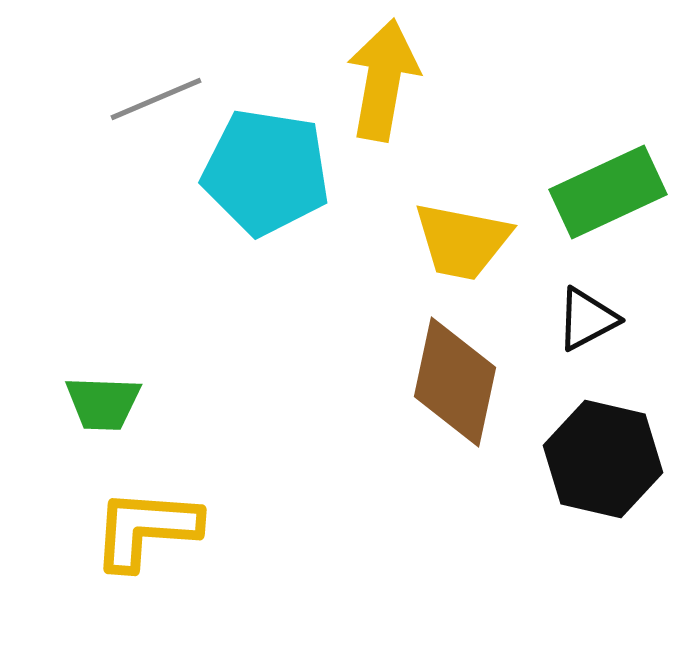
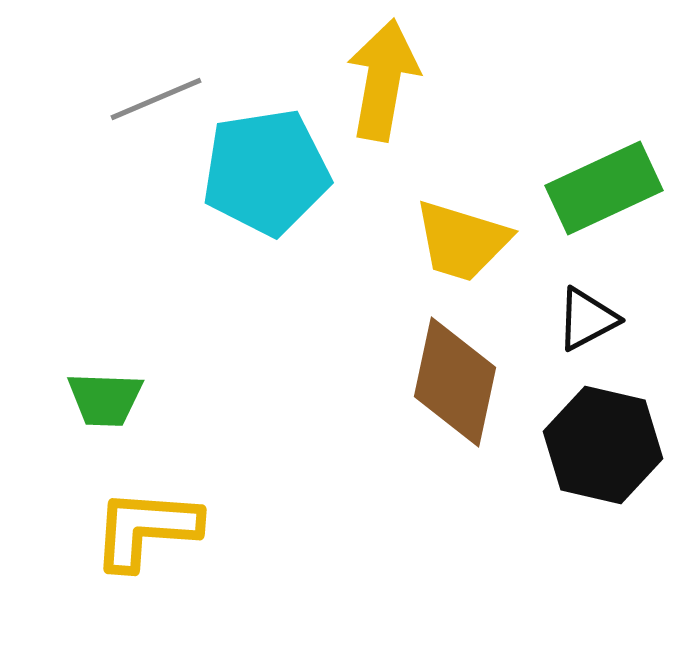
cyan pentagon: rotated 18 degrees counterclockwise
green rectangle: moved 4 px left, 4 px up
yellow trapezoid: rotated 6 degrees clockwise
green trapezoid: moved 2 px right, 4 px up
black hexagon: moved 14 px up
